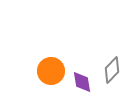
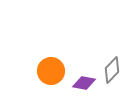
purple diamond: moved 2 px right, 1 px down; rotated 70 degrees counterclockwise
